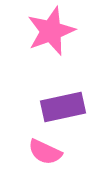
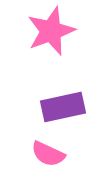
pink semicircle: moved 3 px right, 2 px down
